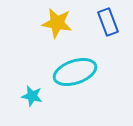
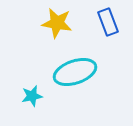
cyan star: rotated 25 degrees counterclockwise
